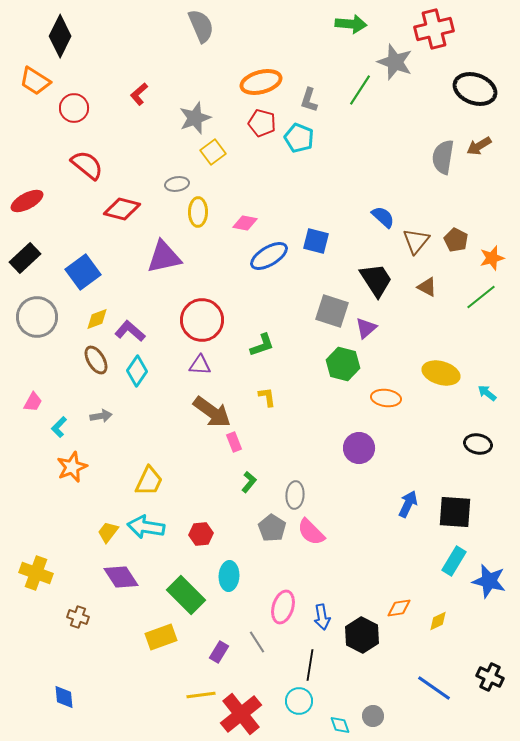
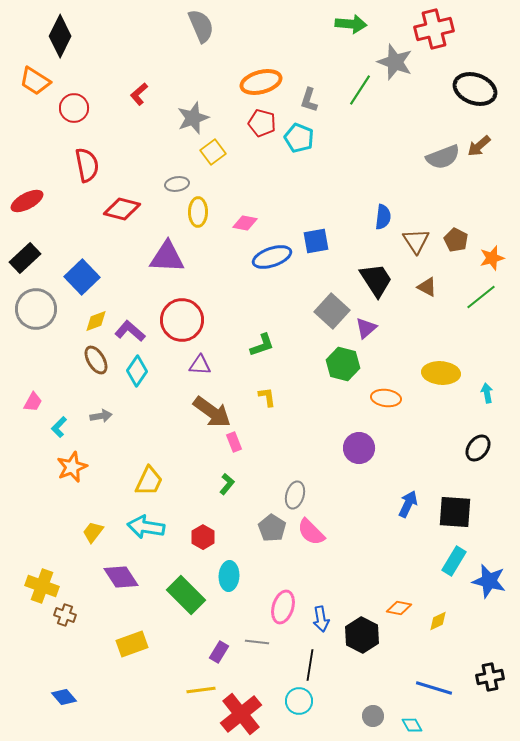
gray star at (195, 118): moved 2 px left
brown arrow at (479, 146): rotated 10 degrees counterclockwise
gray semicircle at (443, 157): rotated 120 degrees counterclockwise
red semicircle at (87, 165): rotated 40 degrees clockwise
blue semicircle at (383, 217): rotated 55 degrees clockwise
blue square at (316, 241): rotated 24 degrees counterclockwise
brown triangle at (416, 241): rotated 12 degrees counterclockwise
blue ellipse at (269, 256): moved 3 px right, 1 px down; rotated 12 degrees clockwise
purple triangle at (164, 257): moved 3 px right; rotated 15 degrees clockwise
blue square at (83, 272): moved 1 px left, 5 px down; rotated 8 degrees counterclockwise
gray square at (332, 311): rotated 24 degrees clockwise
gray circle at (37, 317): moved 1 px left, 8 px up
yellow diamond at (97, 319): moved 1 px left, 2 px down
red circle at (202, 320): moved 20 px left
yellow ellipse at (441, 373): rotated 12 degrees counterclockwise
cyan arrow at (487, 393): rotated 42 degrees clockwise
black ellipse at (478, 444): moved 4 px down; rotated 64 degrees counterclockwise
green L-shape at (249, 482): moved 22 px left, 2 px down
gray ellipse at (295, 495): rotated 12 degrees clockwise
yellow trapezoid at (108, 532): moved 15 px left
red hexagon at (201, 534): moved 2 px right, 3 px down; rotated 25 degrees counterclockwise
yellow cross at (36, 573): moved 6 px right, 13 px down
orange diamond at (399, 608): rotated 20 degrees clockwise
brown cross at (78, 617): moved 13 px left, 2 px up
blue arrow at (322, 617): moved 1 px left, 2 px down
yellow rectangle at (161, 637): moved 29 px left, 7 px down
gray line at (257, 642): rotated 50 degrees counterclockwise
black cross at (490, 677): rotated 36 degrees counterclockwise
blue line at (434, 688): rotated 18 degrees counterclockwise
yellow line at (201, 695): moved 5 px up
blue diamond at (64, 697): rotated 35 degrees counterclockwise
cyan diamond at (340, 725): moved 72 px right; rotated 10 degrees counterclockwise
